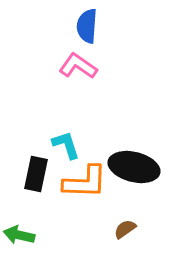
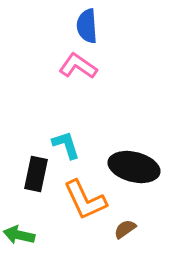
blue semicircle: rotated 8 degrees counterclockwise
orange L-shape: moved 18 px down; rotated 63 degrees clockwise
